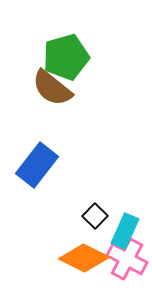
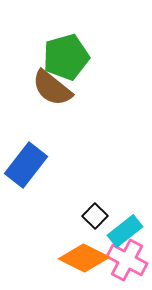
blue rectangle: moved 11 px left
cyan rectangle: rotated 28 degrees clockwise
pink cross: moved 1 px down
